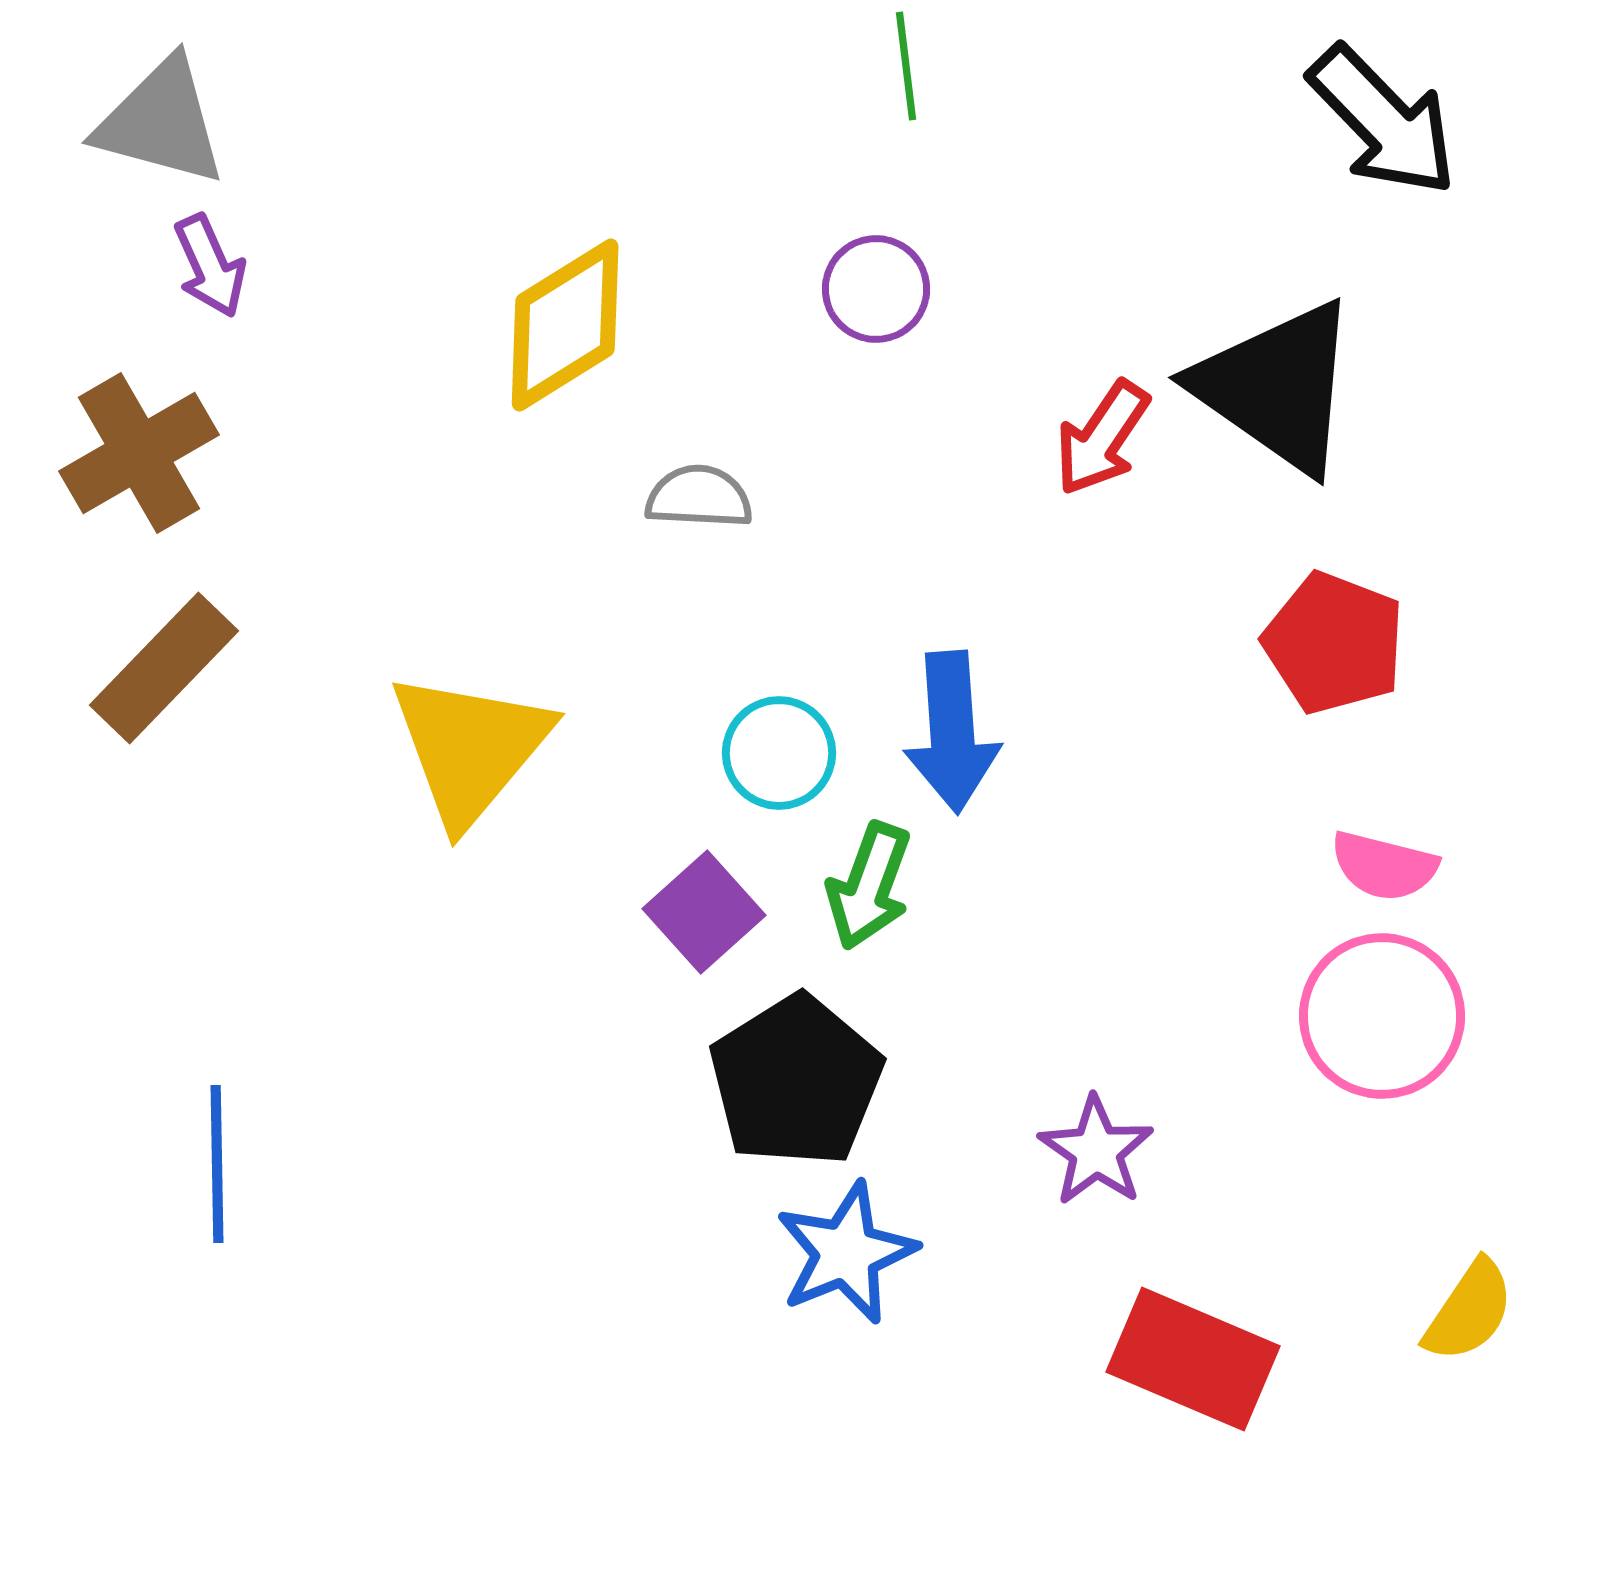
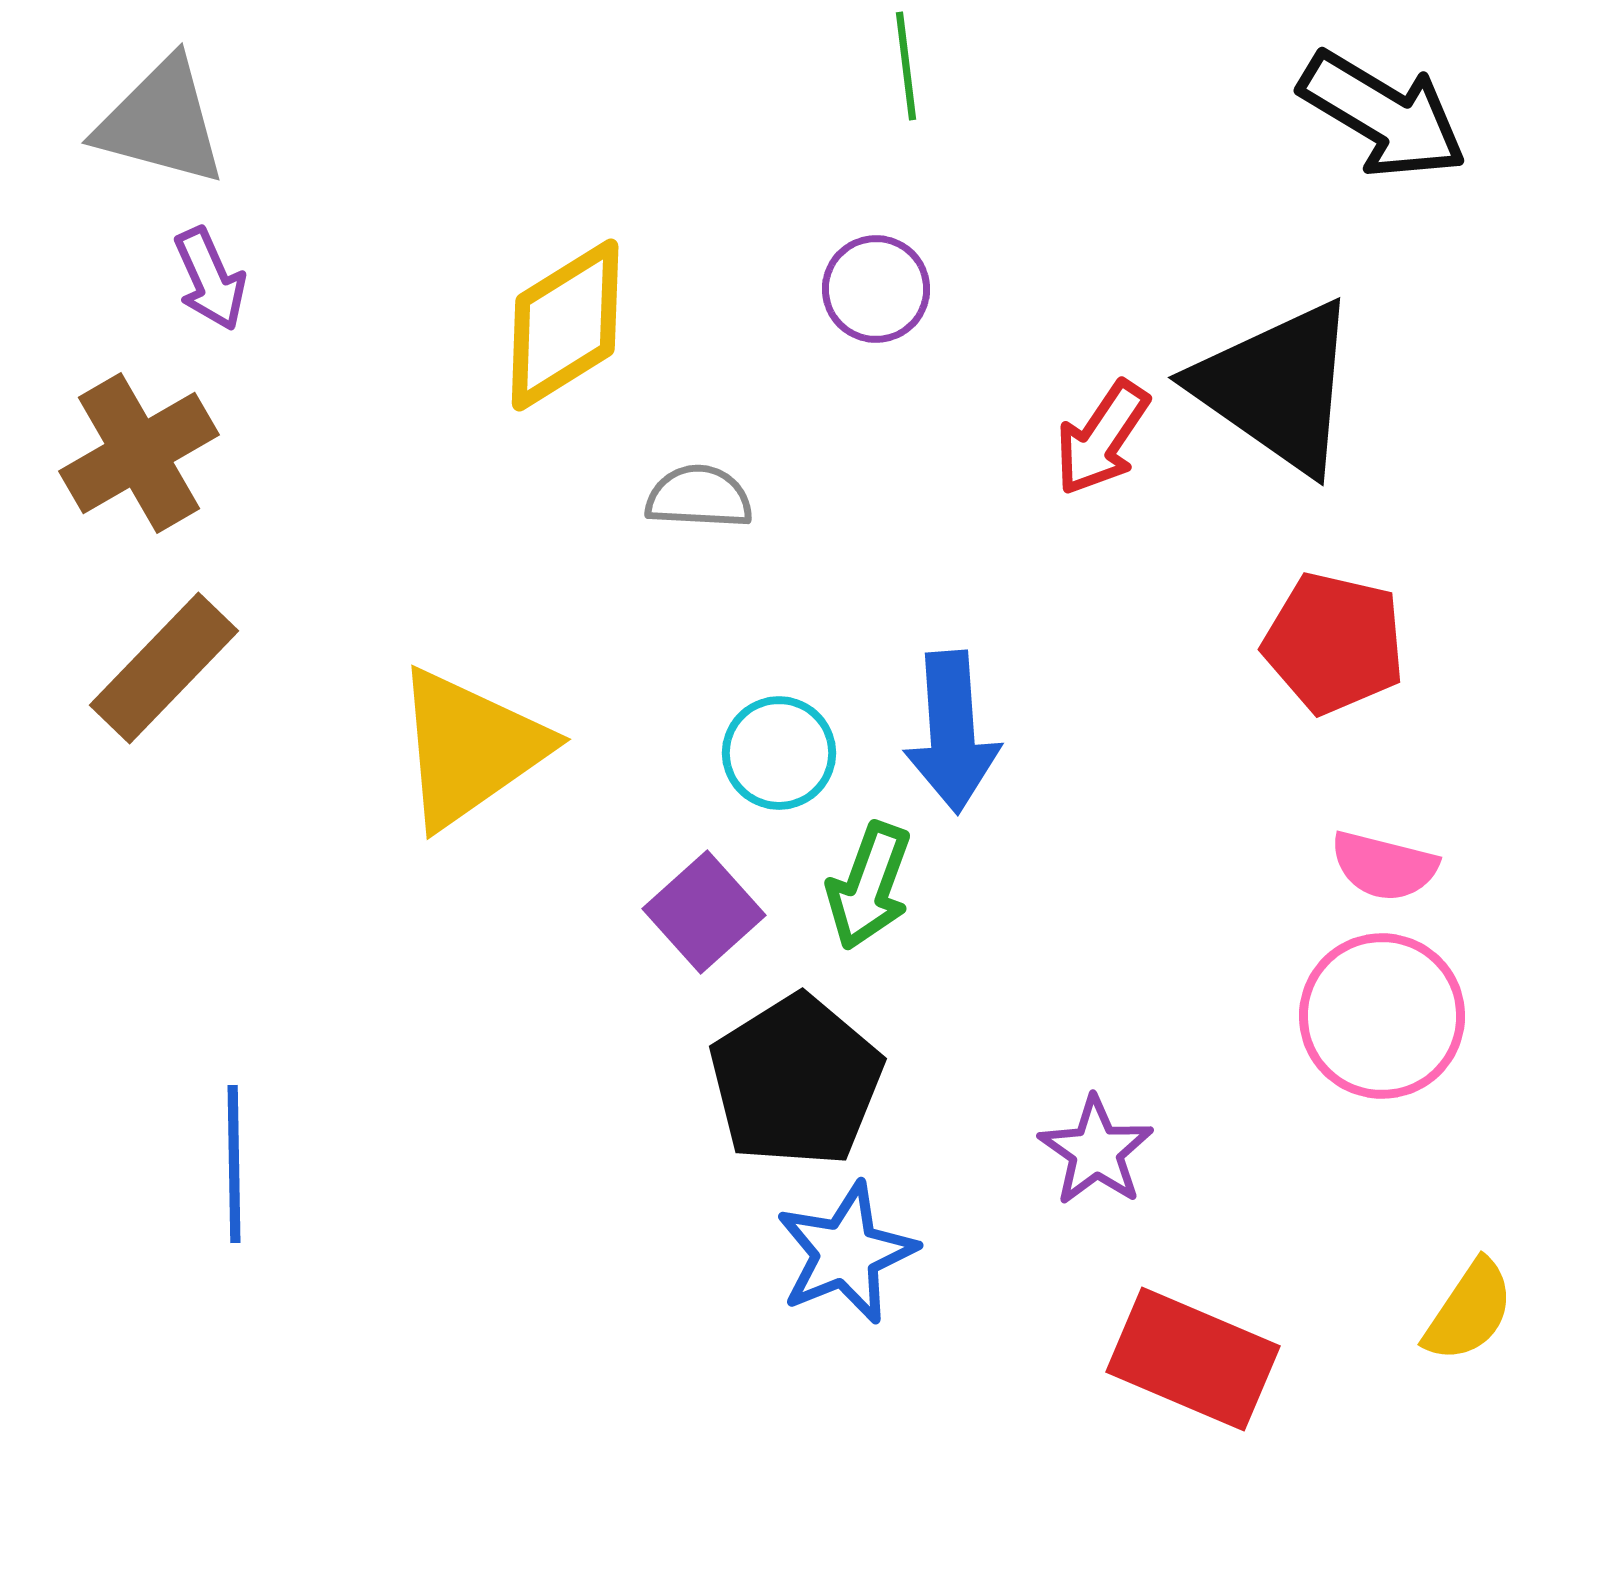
black arrow: moved 6 px up; rotated 15 degrees counterclockwise
purple arrow: moved 13 px down
red pentagon: rotated 8 degrees counterclockwise
yellow triangle: rotated 15 degrees clockwise
blue line: moved 17 px right
